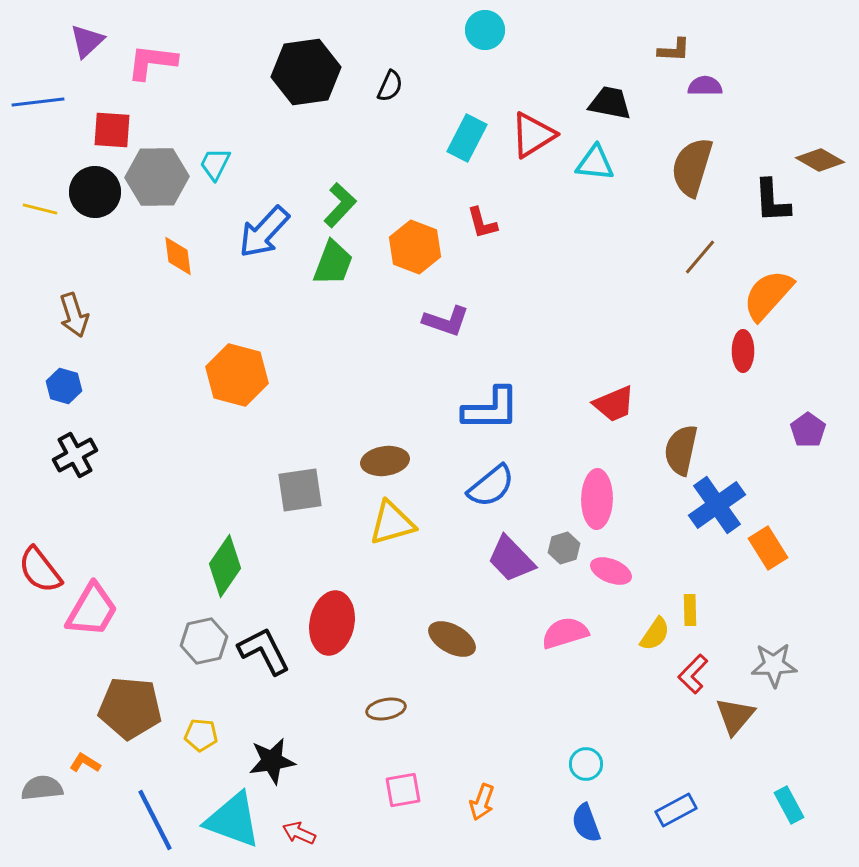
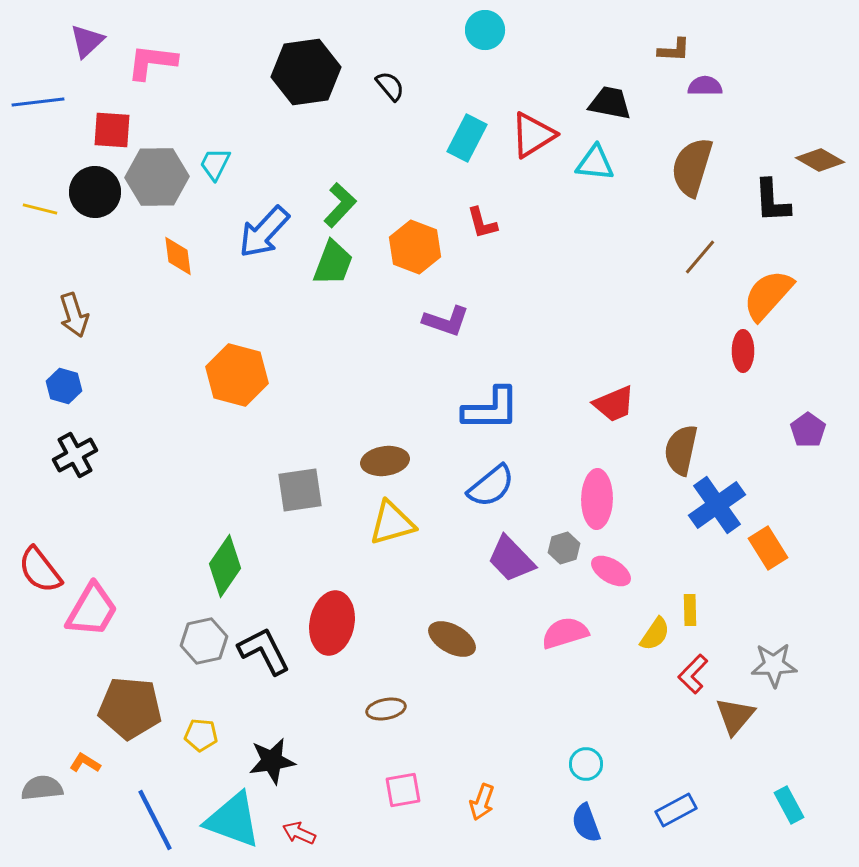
black semicircle at (390, 86): rotated 64 degrees counterclockwise
pink ellipse at (611, 571): rotated 9 degrees clockwise
